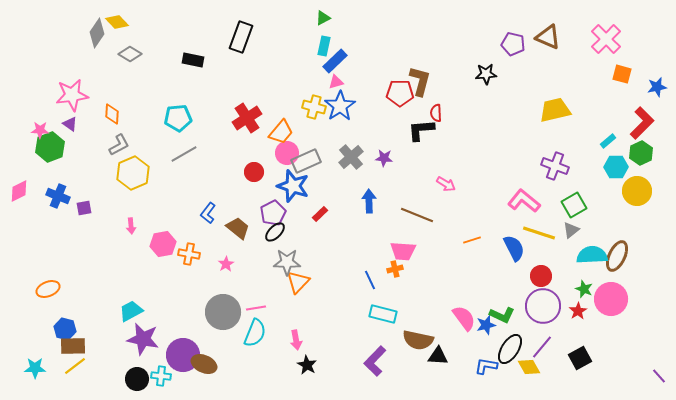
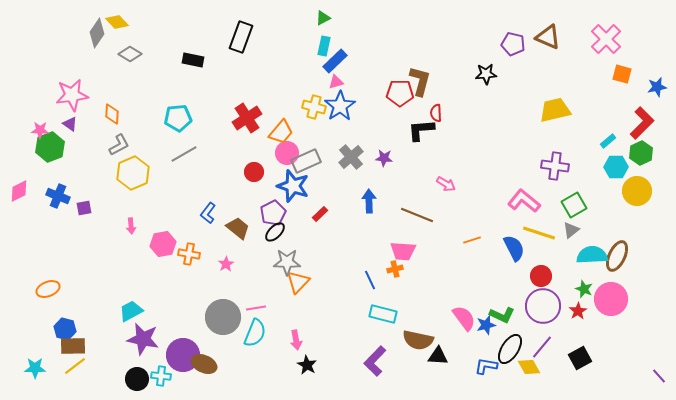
purple cross at (555, 166): rotated 12 degrees counterclockwise
gray circle at (223, 312): moved 5 px down
